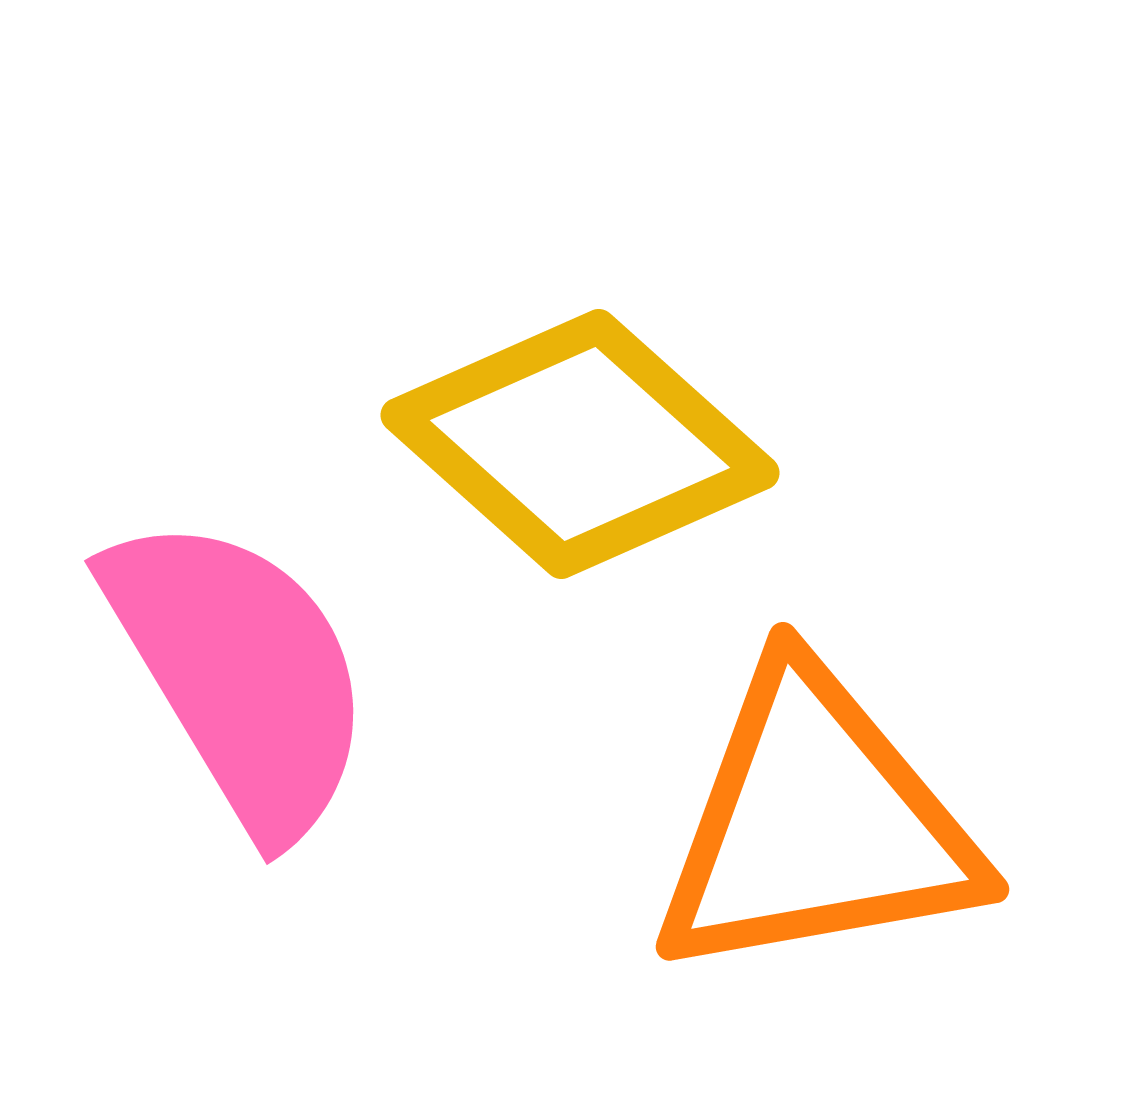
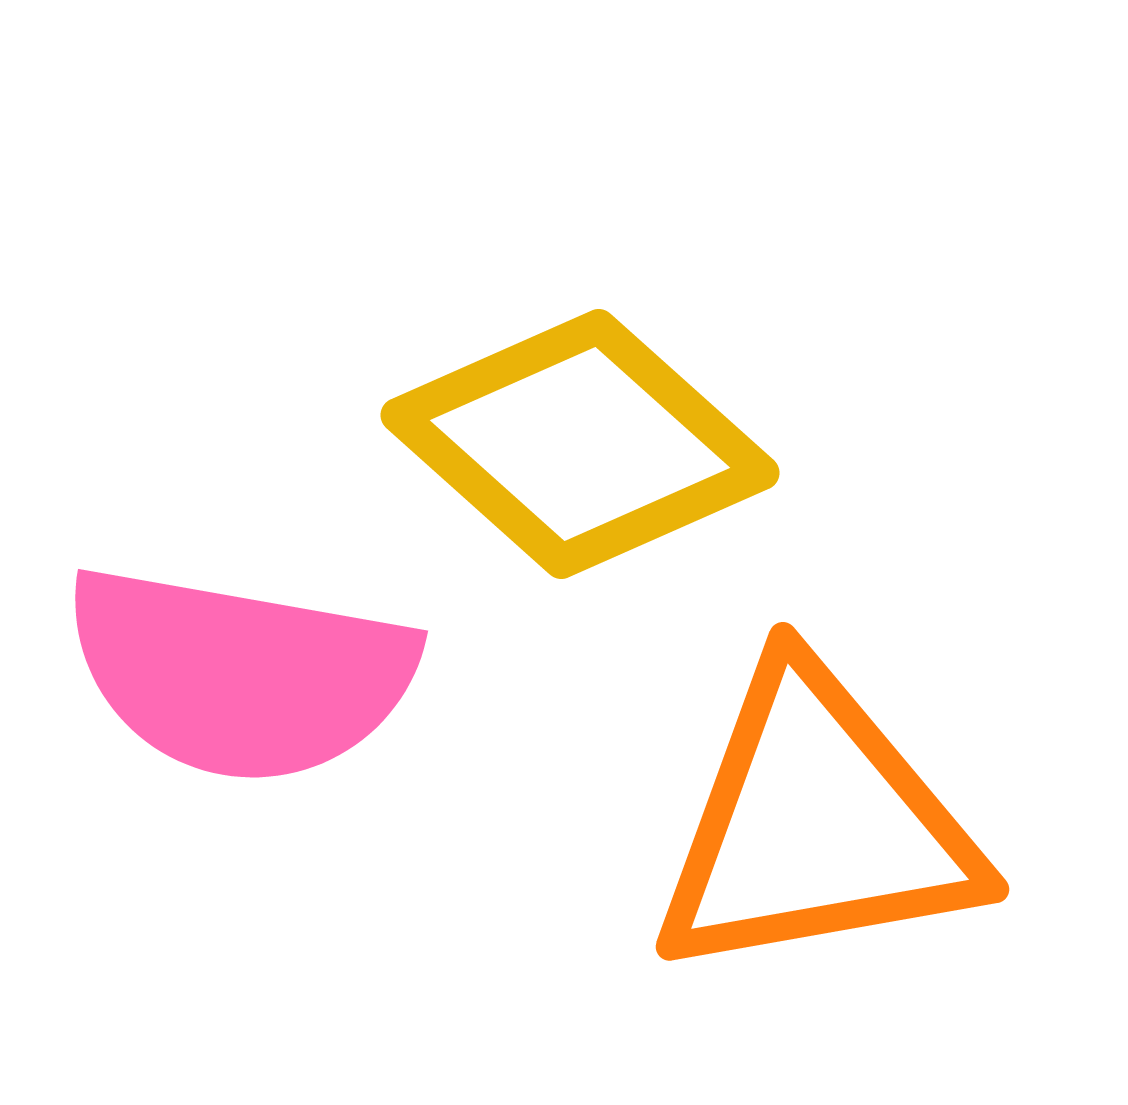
pink semicircle: rotated 131 degrees clockwise
